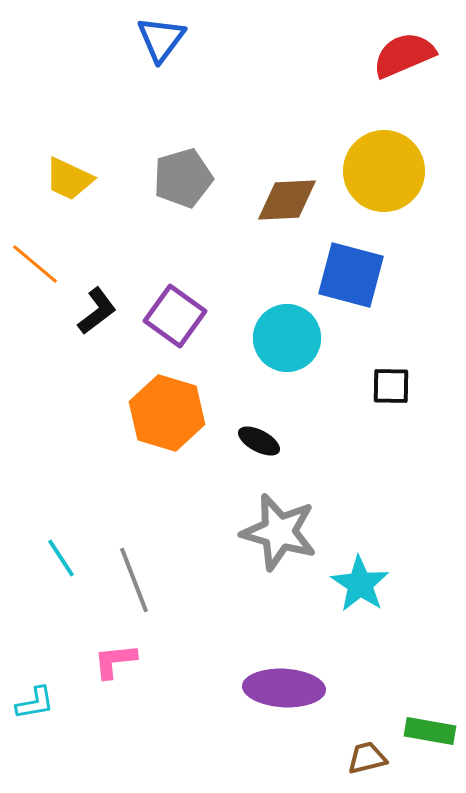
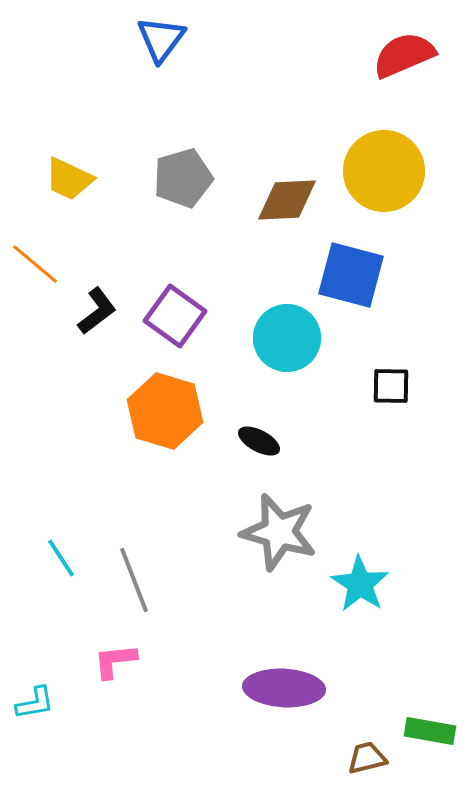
orange hexagon: moved 2 px left, 2 px up
